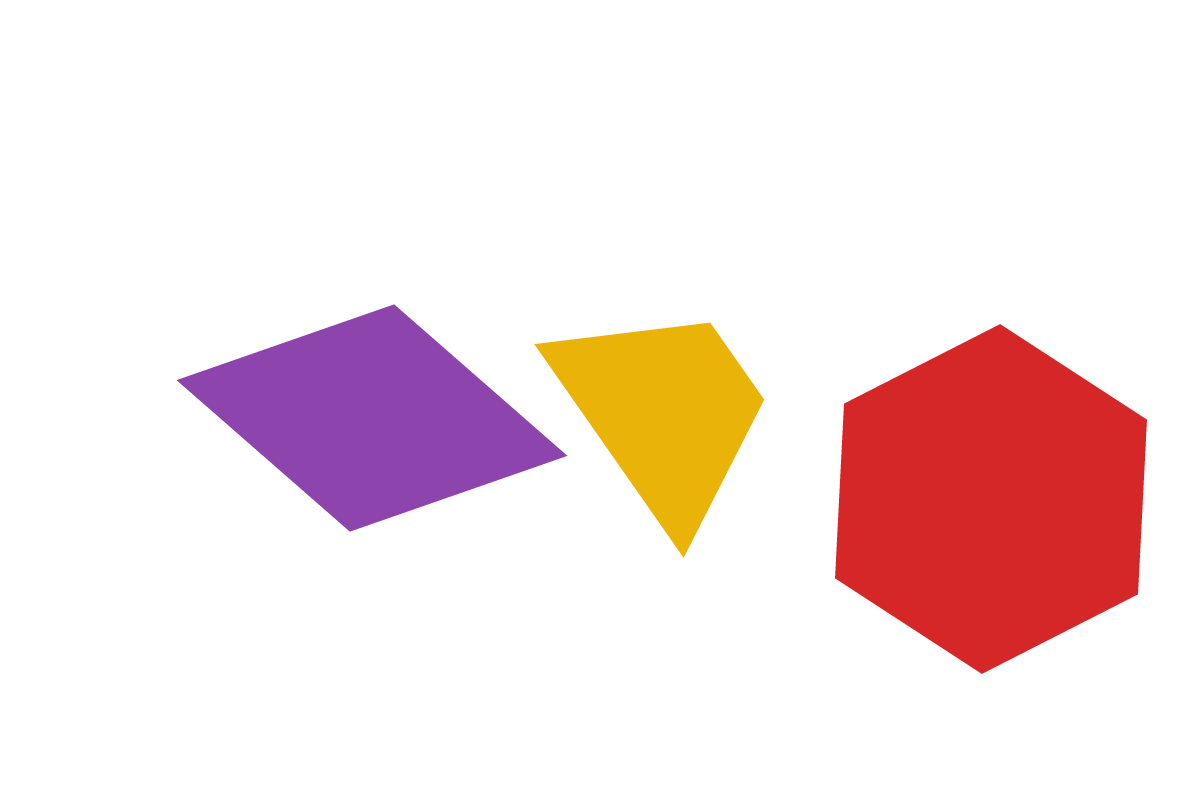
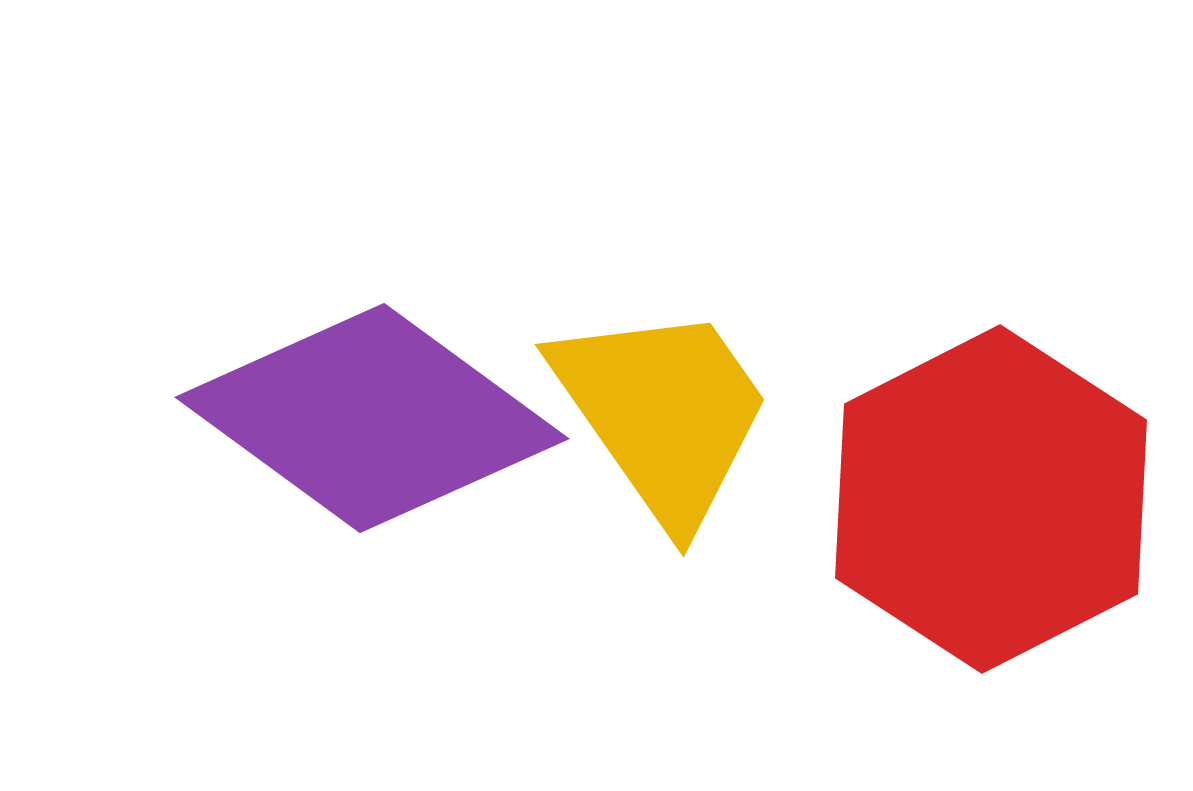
purple diamond: rotated 5 degrees counterclockwise
